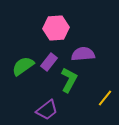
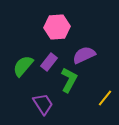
pink hexagon: moved 1 px right, 1 px up
purple semicircle: moved 1 px right, 1 px down; rotated 20 degrees counterclockwise
green semicircle: rotated 15 degrees counterclockwise
purple trapezoid: moved 4 px left, 6 px up; rotated 85 degrees counterclockwise
